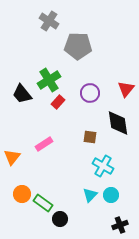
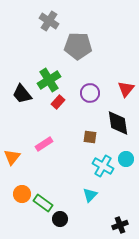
cyan circle: moved 15 px right, 36 px up
